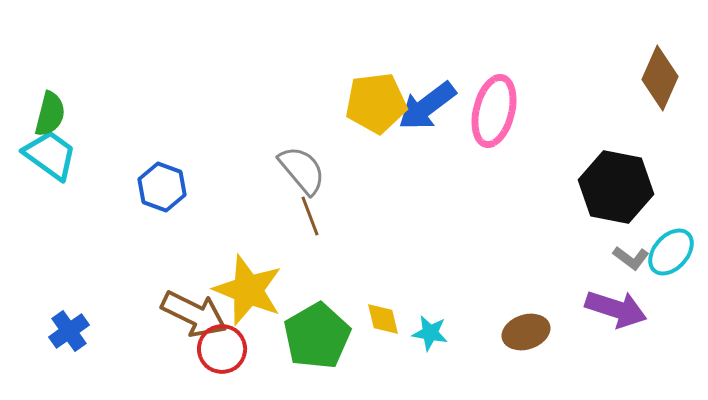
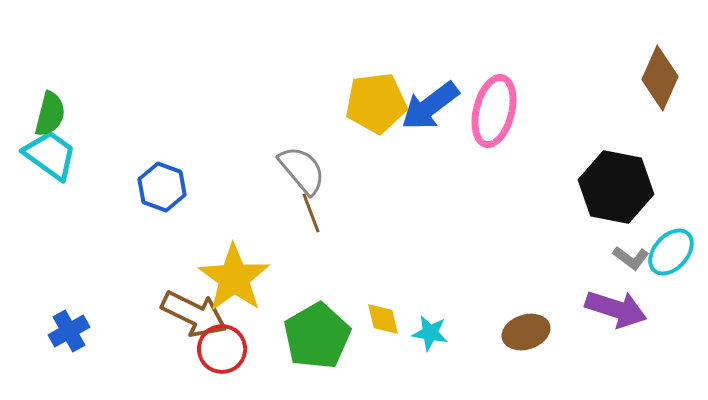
blue arrow: moved 3 px right
brown line: moved 1 px right, 3 px up
yellow star: moved 14 px left, 12 px up; rotated 14 degrees clockwise
blue cross: rotated 6 degrees clockwise
